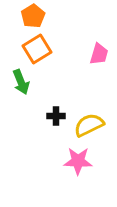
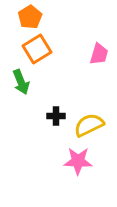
orange pentagon: moved 3 px left, 1 px down
